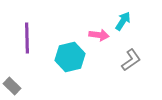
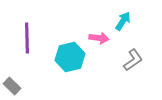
pink arrow: moved 3 px down
gray L-shape: moved 2 px right
